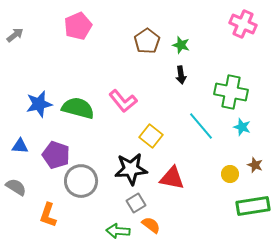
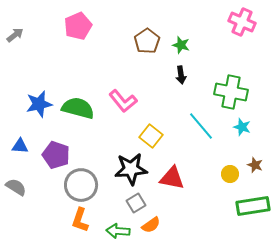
pink cross: moved 1 px left, 2 px up
gray circle: moved 4 px down
orange L-shape: moved 32 px right, 5 px down
orange semicircle: rotated 108 degrees clockwise
